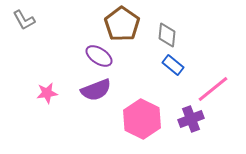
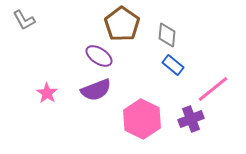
pink star: rotated 30 degrees counterclockwise
